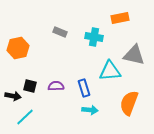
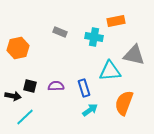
orange rectangle: moved 4 px left, 3 px down
orange semicircle: moved 5 px left
cyan arrow: rotated 42 degrees counterclockwise
